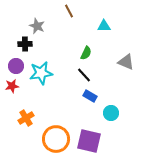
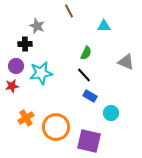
orange circle: moved 12 px up
